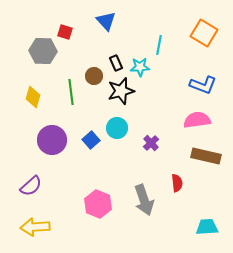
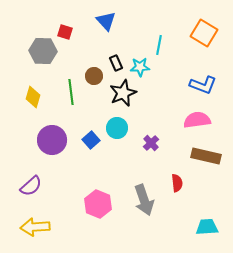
black star: moved 2 px right, 2 px down; rotated 8 degrees counterclockwise
